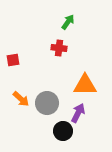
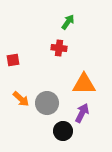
orange triangle: moved 1 px left, 1 px up
purple arrow: moved 4 px right
